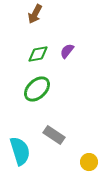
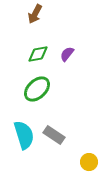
purple semicircle: moved 3 px down
cyan semicircle: moved 4 px right, 16 px up
